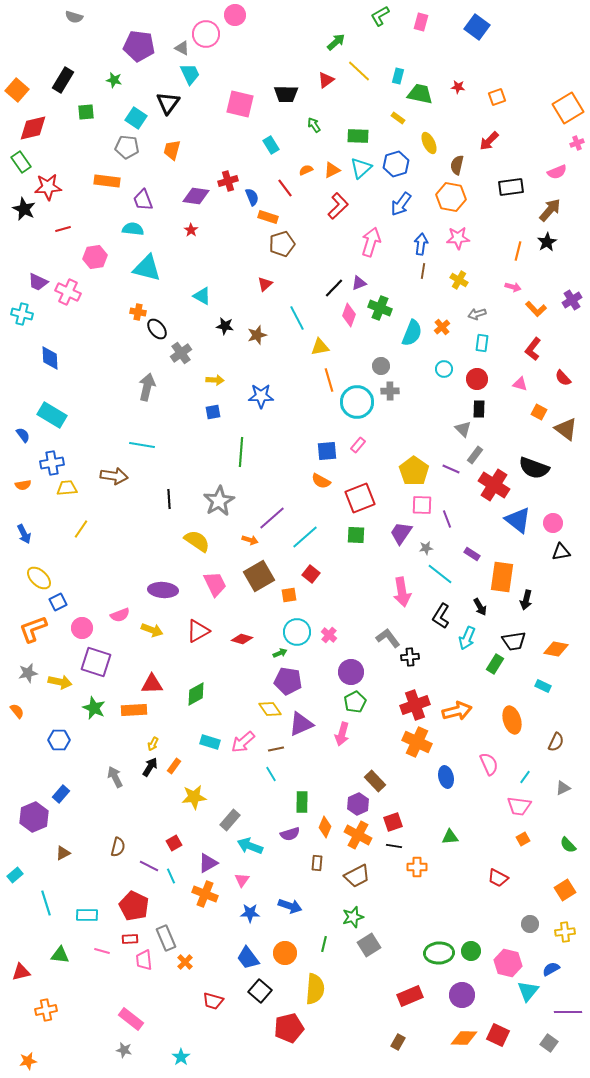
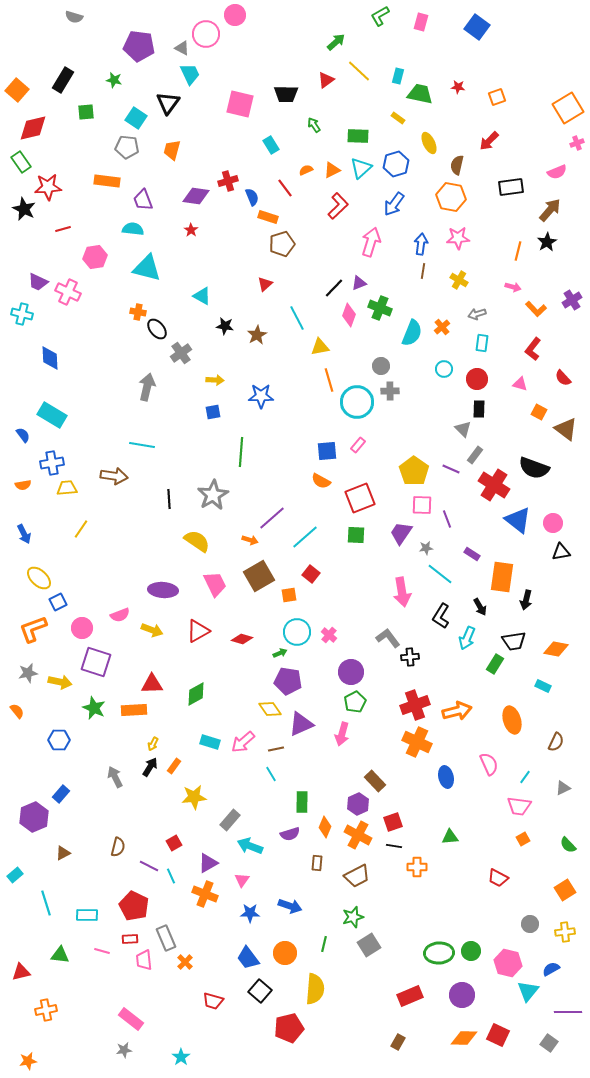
blue arrow at (401, 204): moved 7 px left
brown star at (257, 335): rotated 12 degrees counterclockwise
gray star at (219, 501): moved 6 px left, 6 px up
gray star at (124, 1050): rotated 21 degrees counterclockwise
